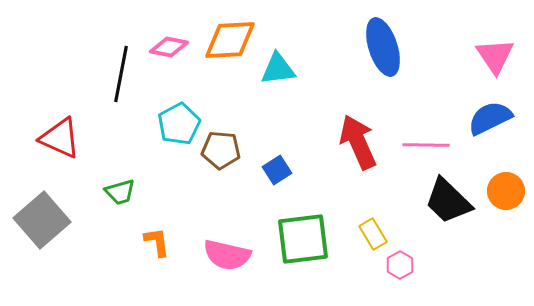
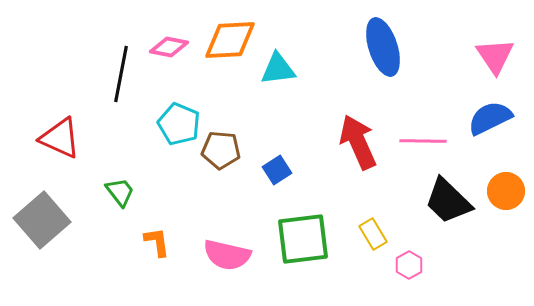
cyan pentagon: rotated 21 degrees counterclockwise
pink line: moved 3 px left, 4 px up
green trapezoid: rotated 112 degrees counterclockwise
pink hexagon: moved 9 px right
